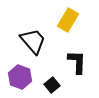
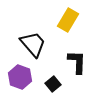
black trapezoid: moved 3 px down
black square: moved 1 px right, 1 px up
